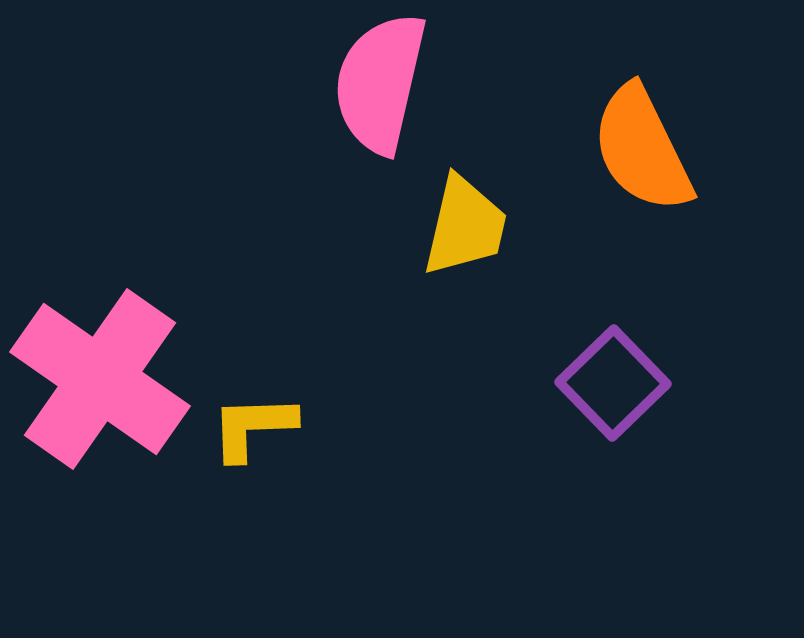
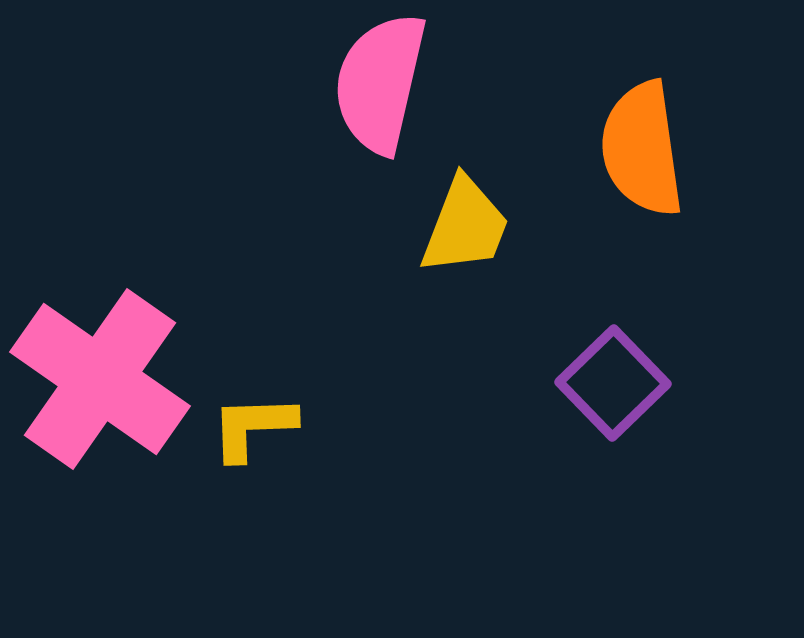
orange semicircle: rotated 18 degrees clockwise
yellow trapezoid: rotated 8 degrees clockwise
